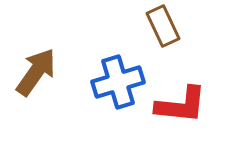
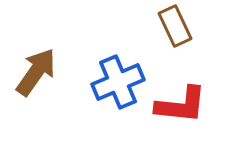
brown rectangle: moved 12 px right
blue cross: rotated 6 degrees counterclockwise
